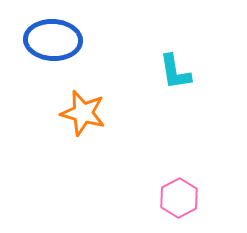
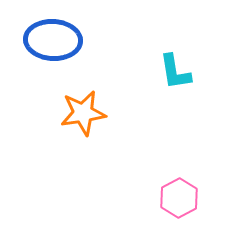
orange star: rotated 24 degrees counterclockwise
